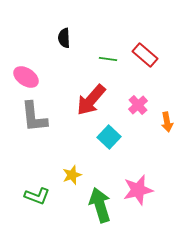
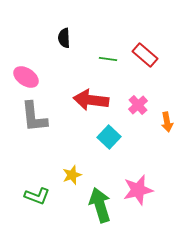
red arrow: rotated 56 degrees clockwise
